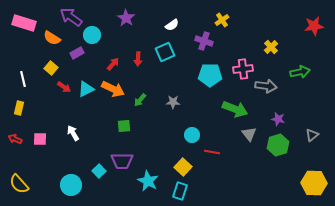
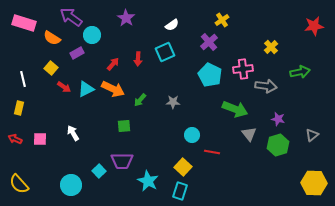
purple cross at (204, 41): moved 5 px right, 1 px down; rotated 30 degrees clockwise
cyan pentagon at (210, 75): rotated 25 degrees clockwise
